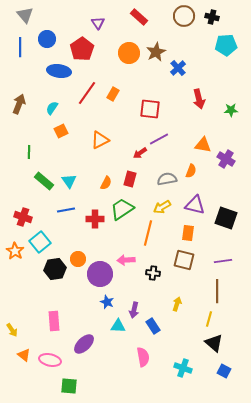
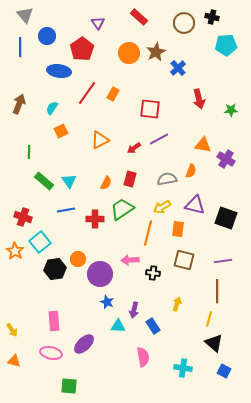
brown circle at (184, 16): moved 7 px down
blue circle at (47, 39): moved 3 px up
red arrow at (140, 153): moved 6 px left, 5 px up
orange rectangle at (188, 233): moved 10 px left, 4 px up
pink arrow at (126, 260): moved 4 px right
orange triangle at (24, 355): moved 10 px left, 6 px down; rotated 24 degrees counterclockwise
pink ellipse at (50, 360): moved 1 px right, 7 px up
cyan cross at (183, 368): rotated 12 degrees counterclockwise
